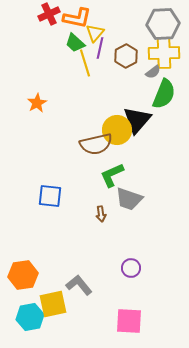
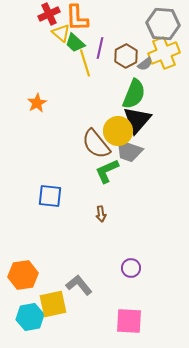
orange L-shape: rotated 76 degrees clockwise
gray hexagon: rotated 8 degrees clockwise
yellow triangle: moved 34 px left; rotated 30 degrees counterclockwise
yellow cross: rotated 20 degrees counterclockwise
gray semicircle: moved 8 px left, 8 px up
green semicircle: moved 30 px left
yellow circle: moved 1 px right, 1 px down
brown semicircle: rotated 64 degrees clockwise
green L-shape: moved 5 px left, 4 px up
gray trapezoid: moved 48 px up
